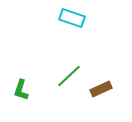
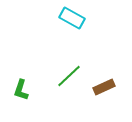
cyan rectangle: rotated 10 degrees clockwise
brown rectangle: moved 3 px right, 2 px up
